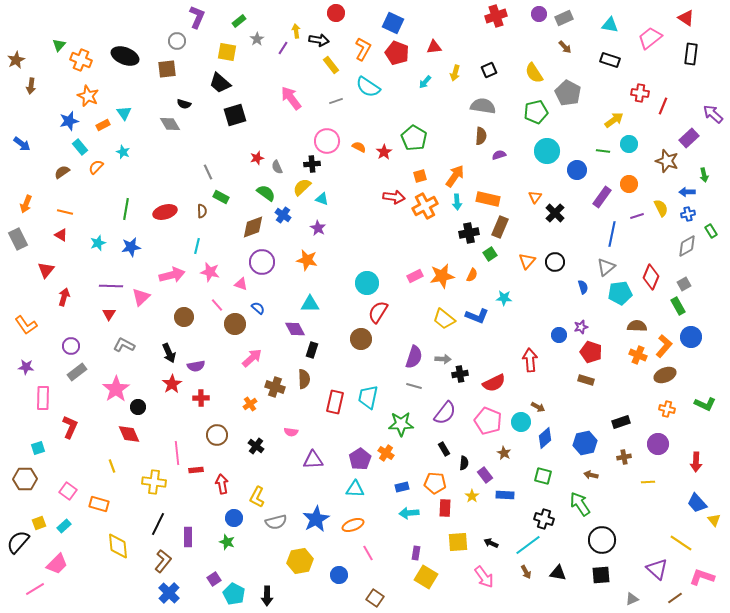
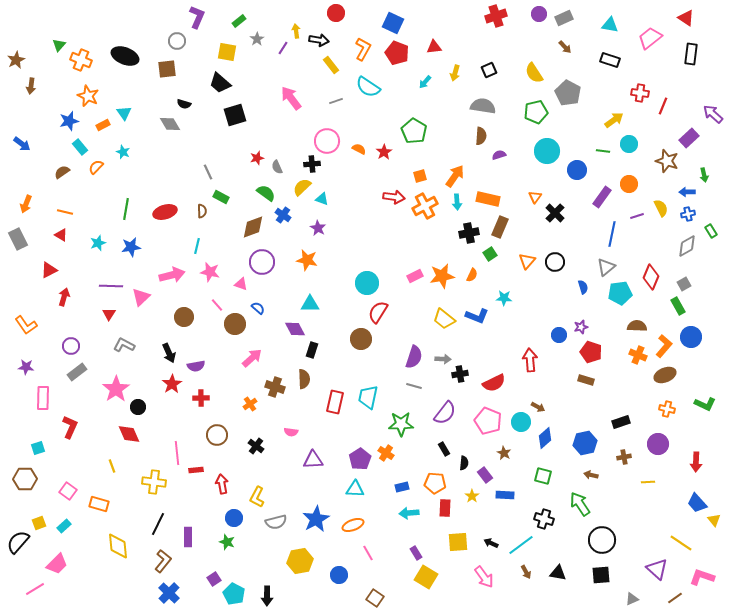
green pentagon at (414, 138): moved 7 px up
orange semicircle at (359, 147): moved 2 px down
red triangle at (46, 270): moved 3 px right; rotated 24 degrees clockwise
cyan line at (528, 545): moved 7 px left
purple rectangle at (416, 553): rotated 40 degrees counterclockwise
